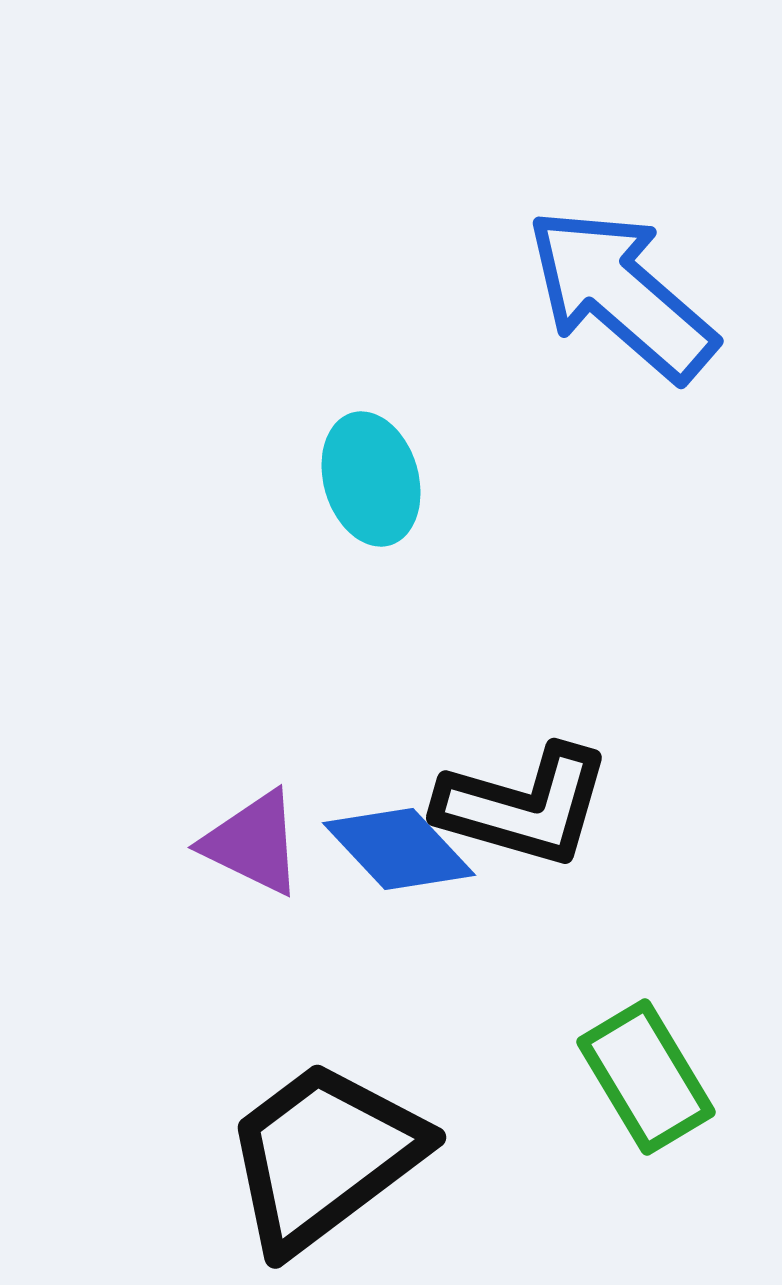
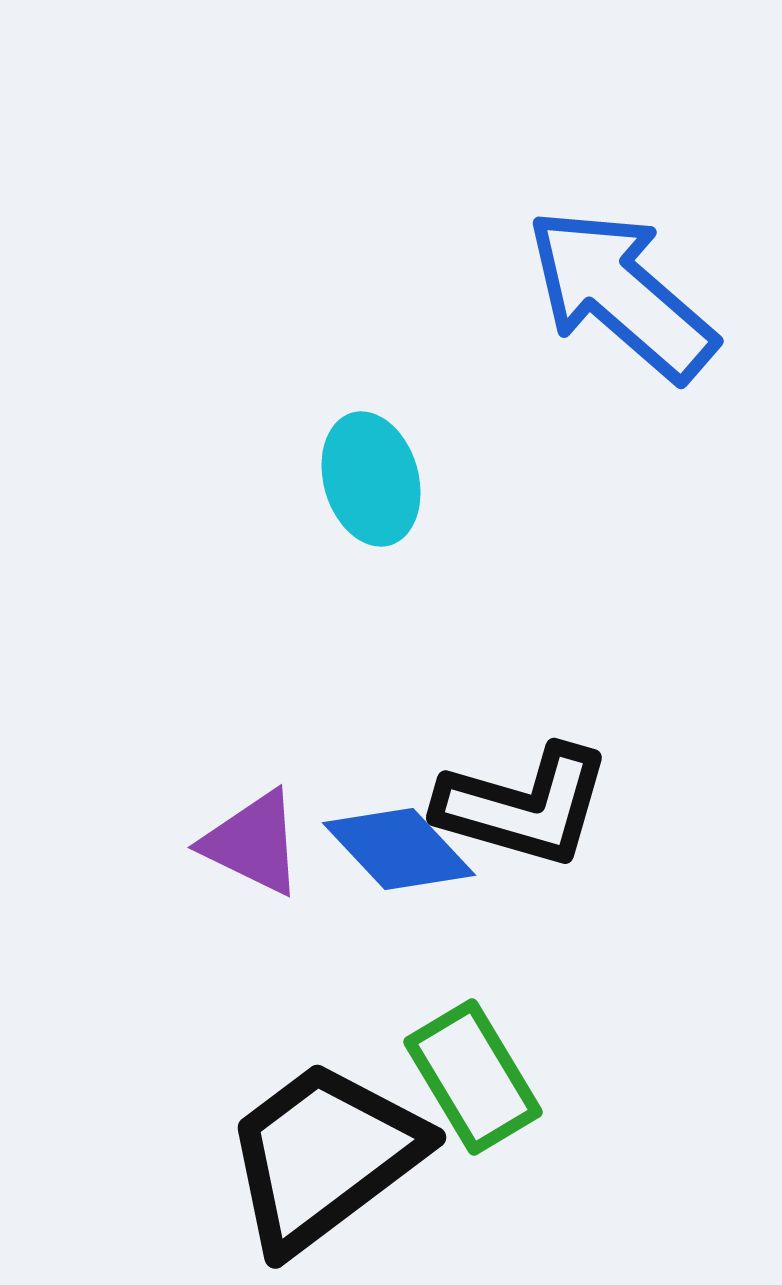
green rectangle: moved 173 px left
